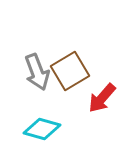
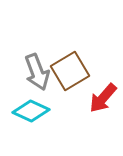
red arrow: moved 1 px right
cyan diamond: moved 11 px left, 18 px up; rotated 9 degrees clockwise
